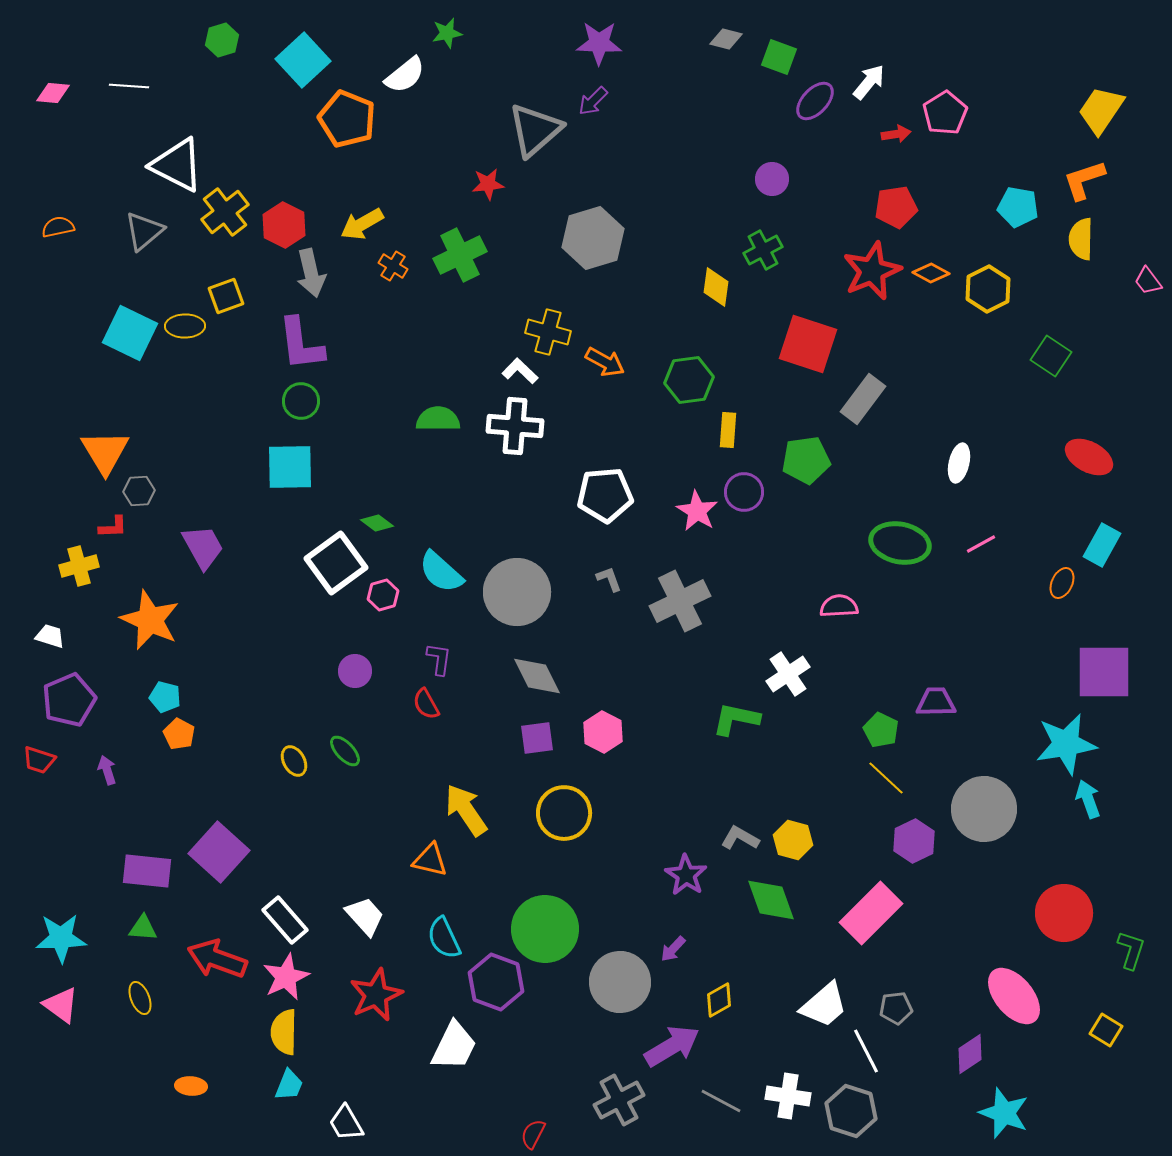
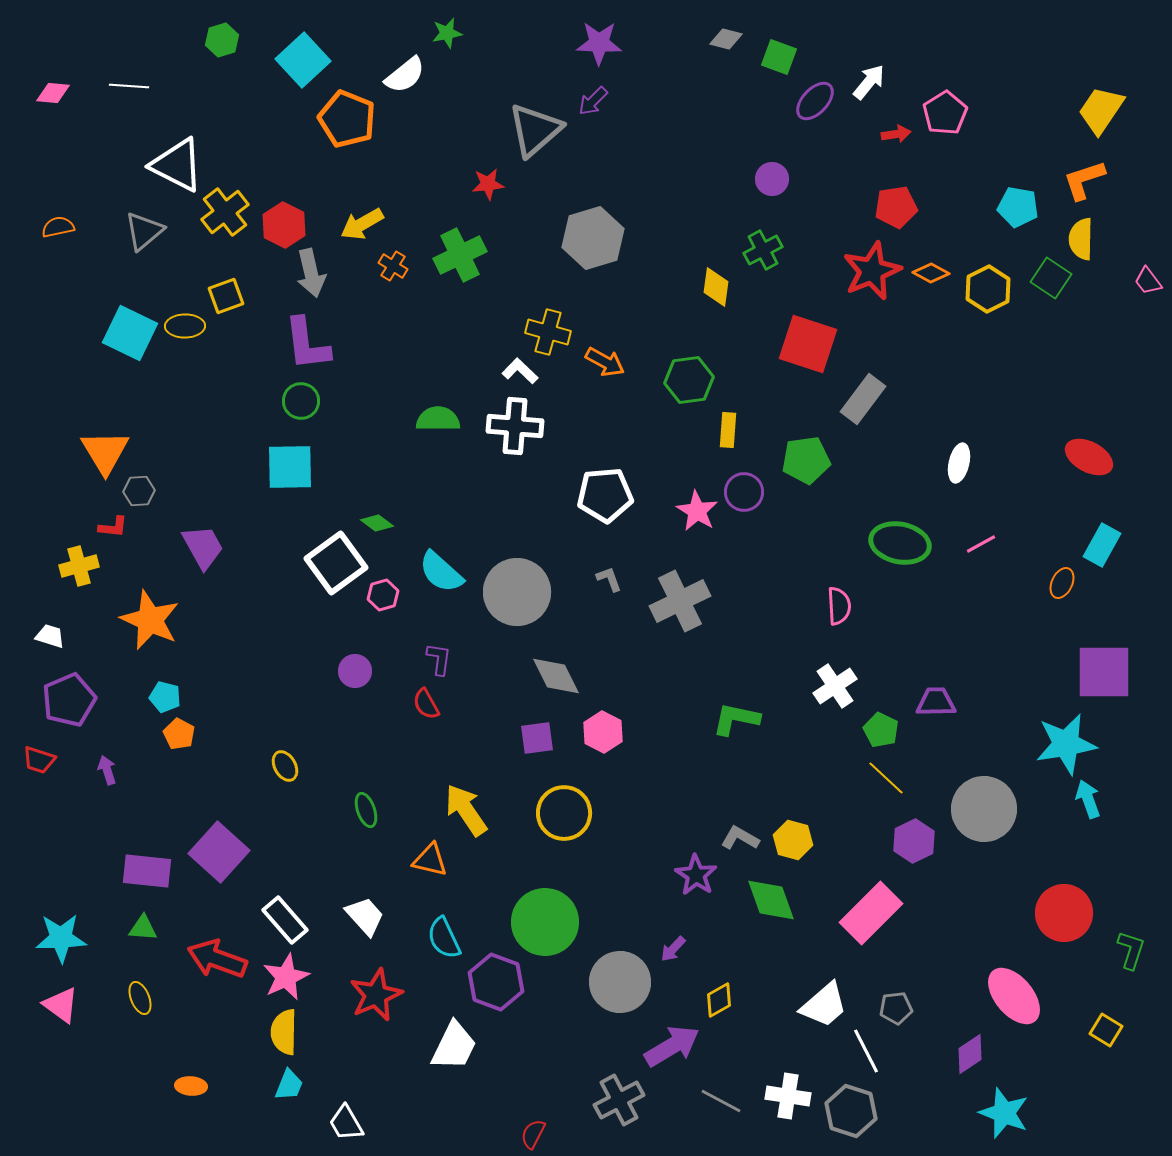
purple L-shape at (301, 344): moved 6 px right
green square at (1051, 356): moved 78 px up
red L-shape at (113, 527): rotated 8 degrees clockwise
pink semicircle at (839, 606): rotated 90 degrees clockwise
white cross at (788, 674): moved 47 px right, 12 px down
gray diamond at (537, 676): moved 19 px right
green ellipse at (345, 751): moved 21 px right, 59 px down; rotated 24 degrees clockwise
yellow ellipse at (294, 761): moved 9 px left, 5 px down
purple star at (686, 875): moved 10 px right
green circle at (545, 929): moved 7 px up
